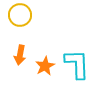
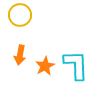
cyan L-shape: moved 1 px left, 1 px down
